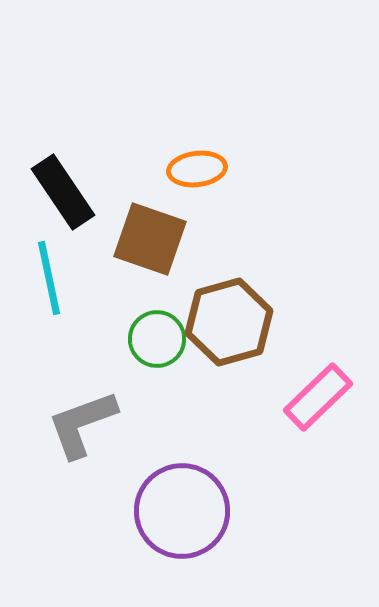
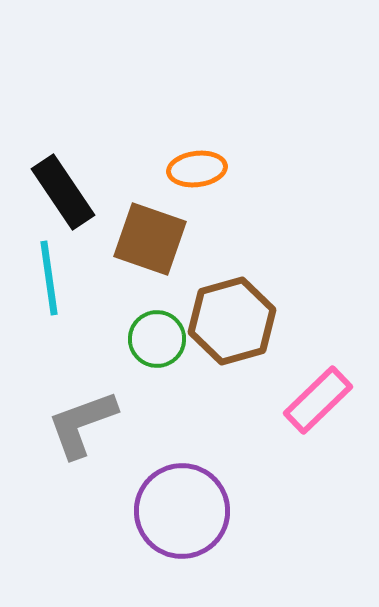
cyan line: rotated 4 degrees clockwise
brown hexagon: moved 3 px right, 1 px up
pink rectangle: moved 3 px down
